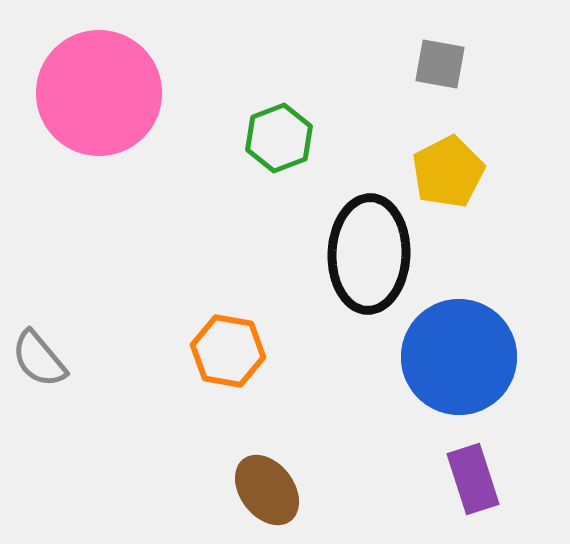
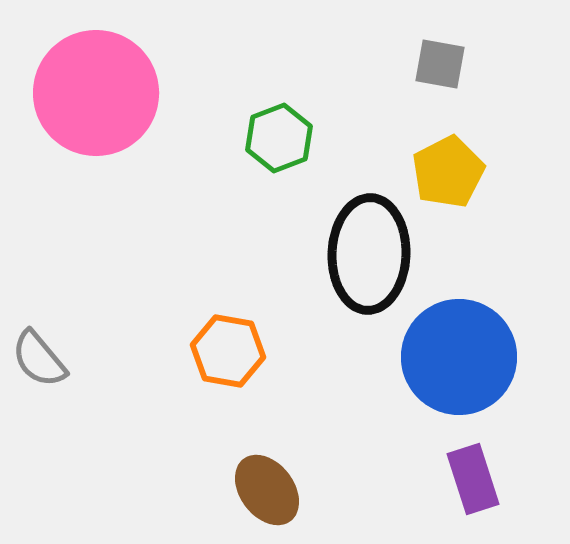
pink circle: moved 3 px left
